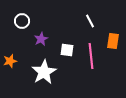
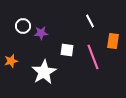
white circle: moved 1 px right, 5 px down
purple star: moved 6 px up; rotated 24 degrees clockwise
pink line: moved 2 px right, 1 px down; rotated 15 degrees counterclockwise
orange star: moved 1 px right
